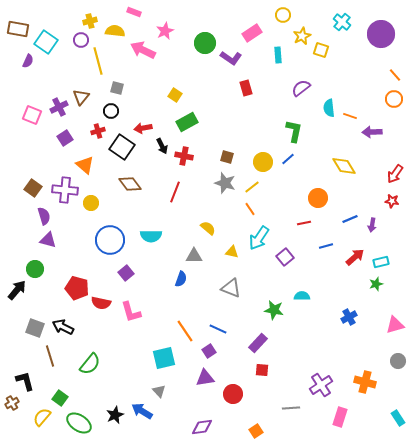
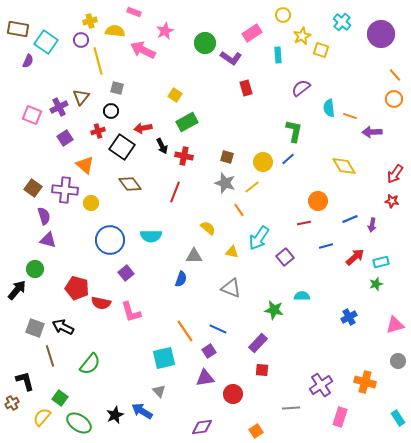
orange circle at (318, 198): moved 3 px down
orange line at (250, 209): moved 11 px left, 1 px down
